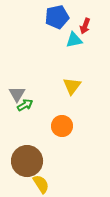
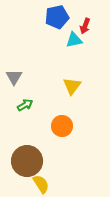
gray triangle: moved 3 px left, 17 px up
